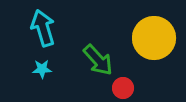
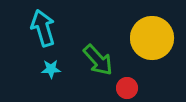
yellow circle: moved 2 px left
cyan star: moved 9 px right
red circle: moved 4 px right
